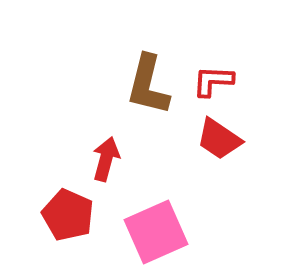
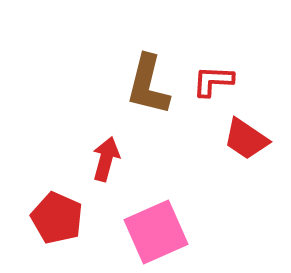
red trapezoid: moved 27 px right
red pentagon: moved 11 px left, 3 px down
